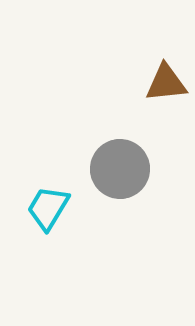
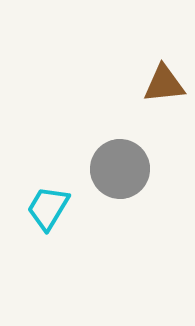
brown triangle: moved 2 px left, 1 px down
